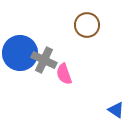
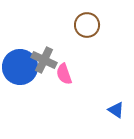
blue circle: moved 14 px down
